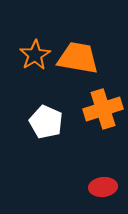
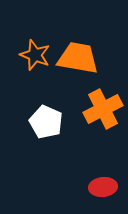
orange star: rotated 20 degrees counterclockwise
orange cross: rotated 9 degrees counterclockwise
